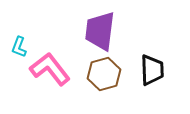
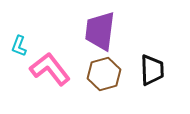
cyan L-shape: moved 1 px up
